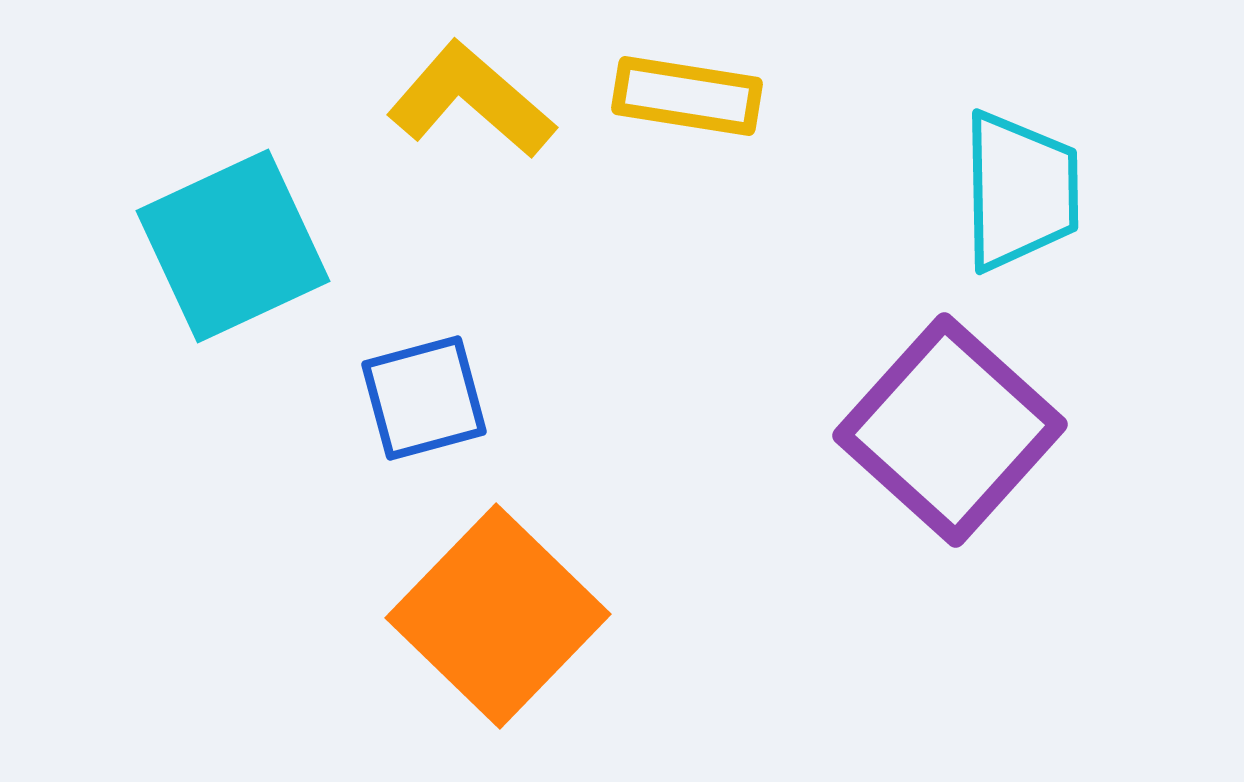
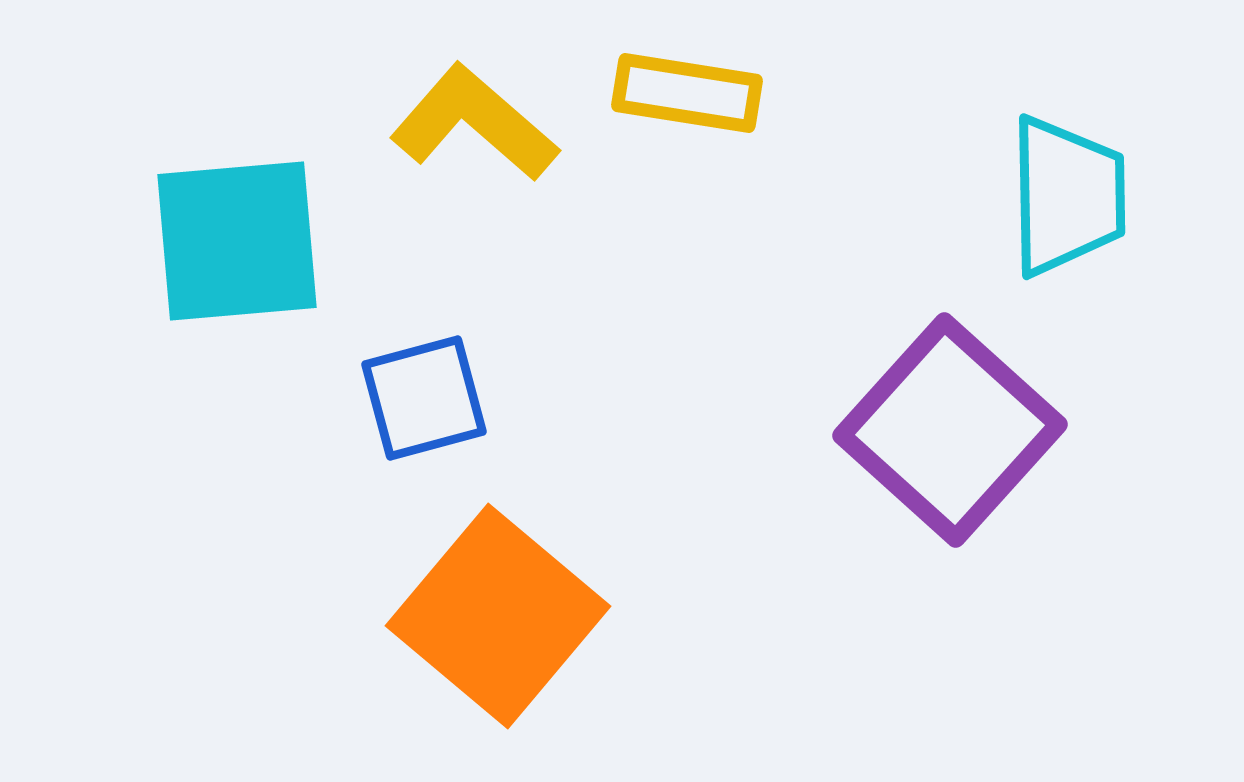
yellow rectangle: moved 3 px up
yellow L-shape: moved 3 px right, 23 px down
cyan trapezoid: moved 47 px right, 5 px down
cyan square: moved 4 px right, 5 px up; rotated 20 degrees clockwise
orange square: rotated 4 degrees counterclockwise
